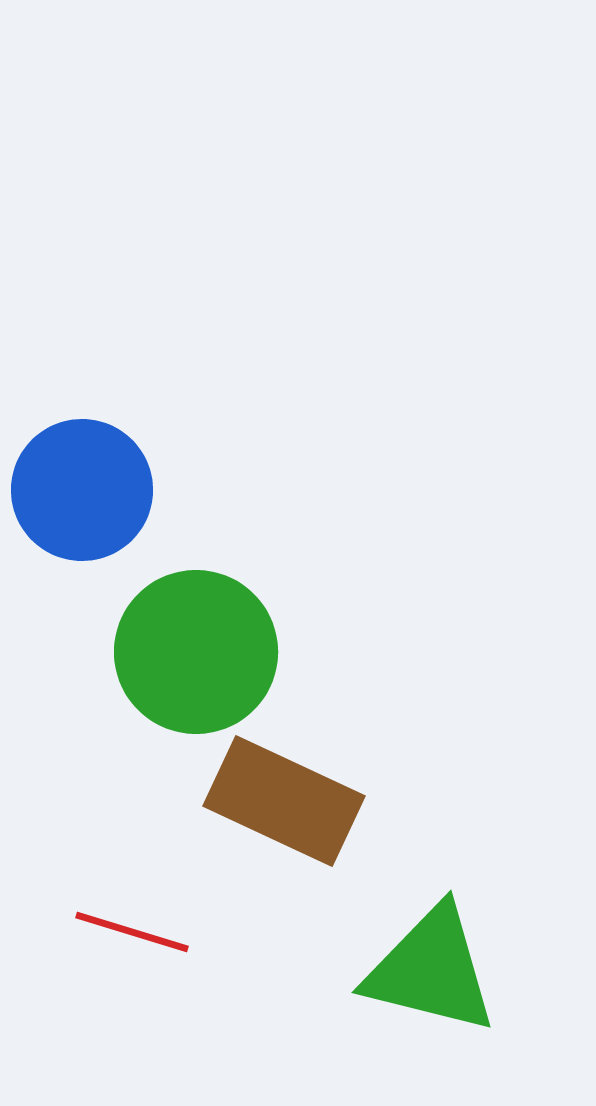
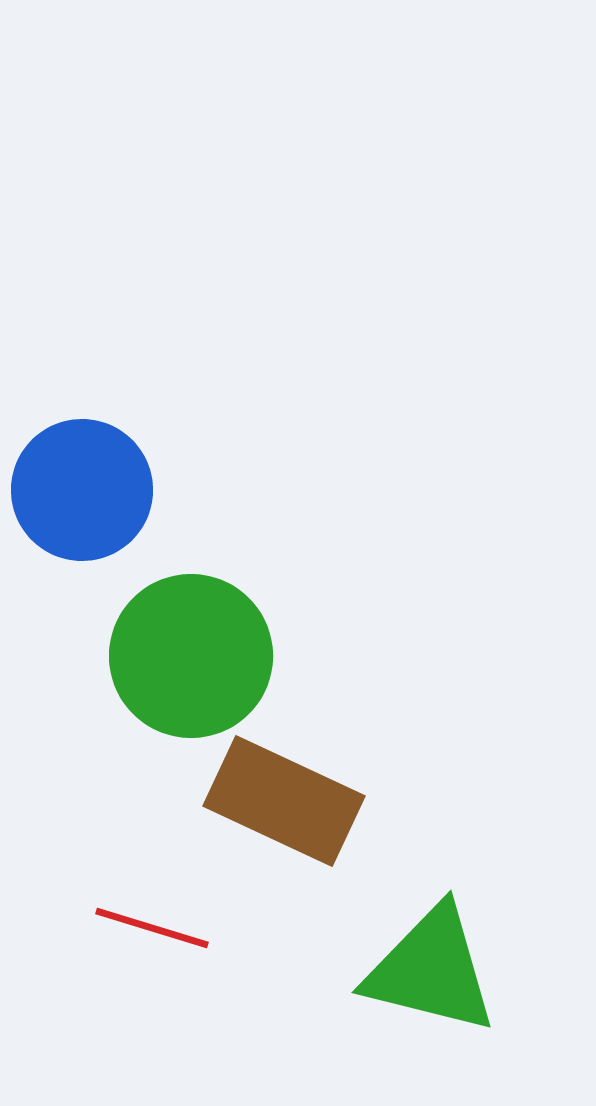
green circle: moved 5 px left, 4 px down
red line: moved 20 px right, 4 px up
